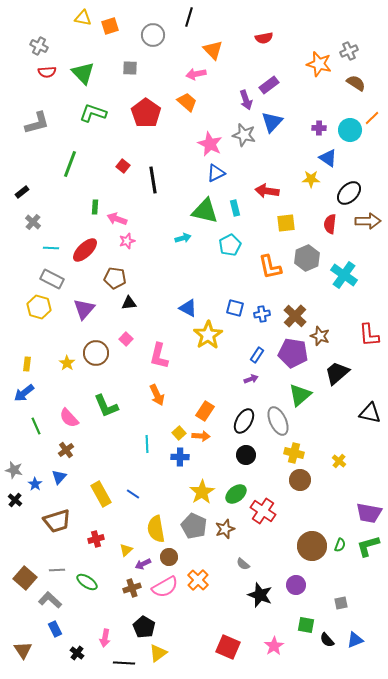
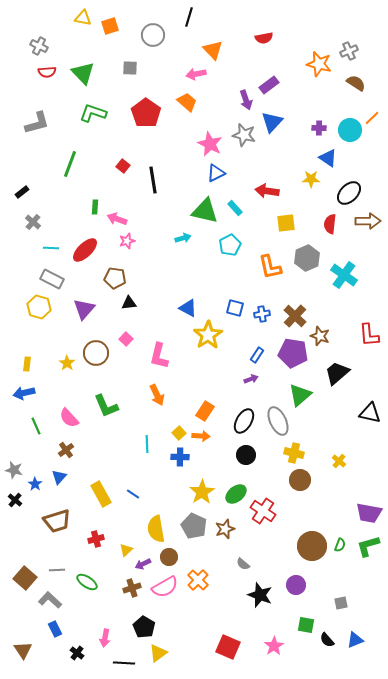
cyan rectangle at (235, 208): rotated 28 degrees counterclockwise
blue arrow at (24, 393): rotated 25 degrees clockwise
